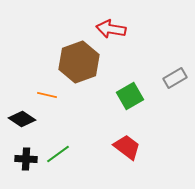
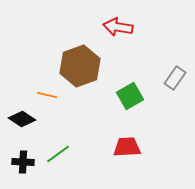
red arrow: moved 7 px right, 2 px up
brown hexagon: moved 1 px right, 4 px down
gray rectangle: rotated 25 degrees counterclockwise
red trapezoid: rotated 40 degrees counterclockwise
black cross: moved 3 px left, 3 px down
